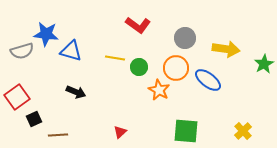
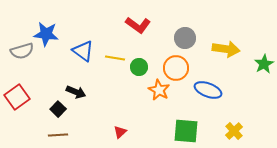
blue triangle: moved 12 px right; rotated 20 degrees clockwise
blue ellipse: moved 10 px down; rotated 16 degrees counterclockwise
black square: moved 24 px right, 10 px up; rotated 21 degrees counterclockwise
yellow cross: moved 9 px left
